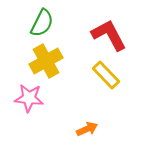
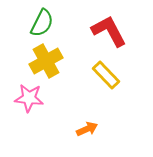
red L-shape: moved 4 px up
